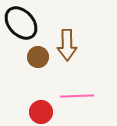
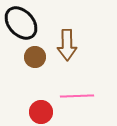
brown circle: moved 3 px left
